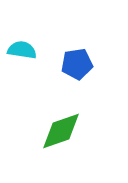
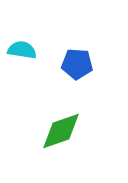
blue pentagon: rotated 12 degrees clockwise
